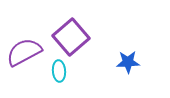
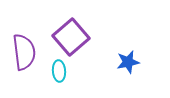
purple semicircle: rotated 111 degrees clockwise
blue star: rotated 10 degrees counterclockwise
